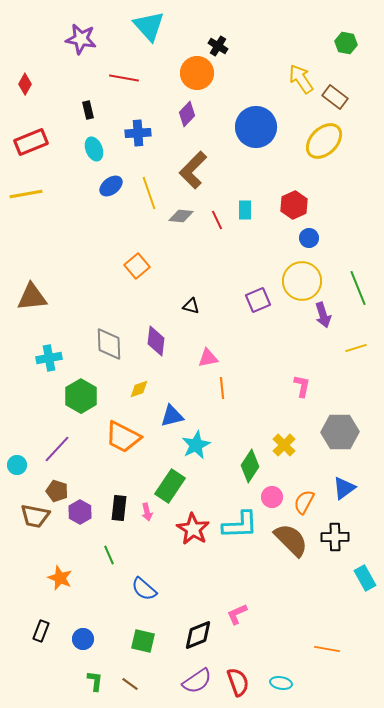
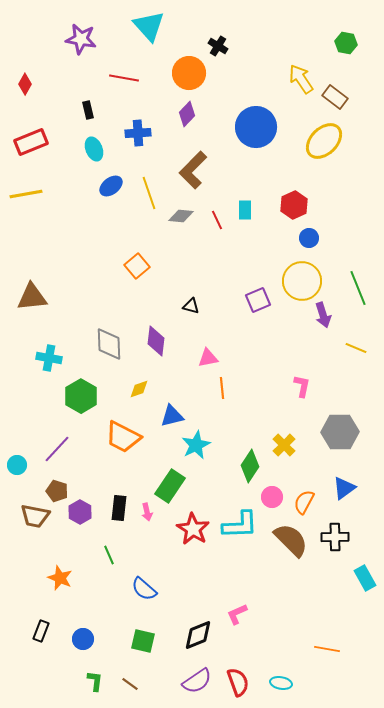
orange circle at (197, 73): moved 8 px left
yellow line at (356, 348): rotated 40 degrees clockwise
cyan cross at (49, 358): rotated 20 degrees clockwise
